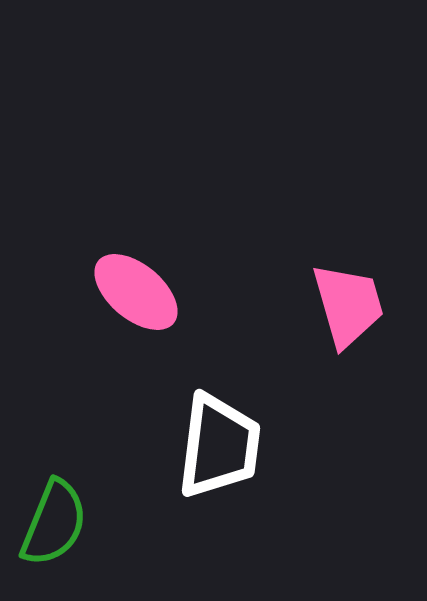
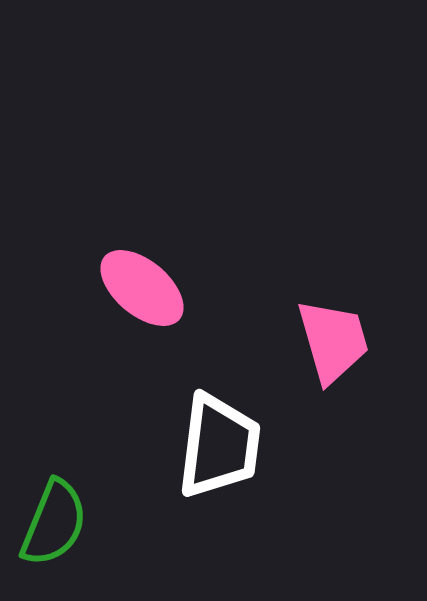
pink ellipse: moved 6 px right, 4 px up
pink trapezoid: moved 15 px left, 36 px down
